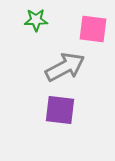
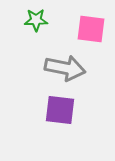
pink square: moved 2 px left
gray arrow: moved 1 px down; rotated 39 degrees clockwise
